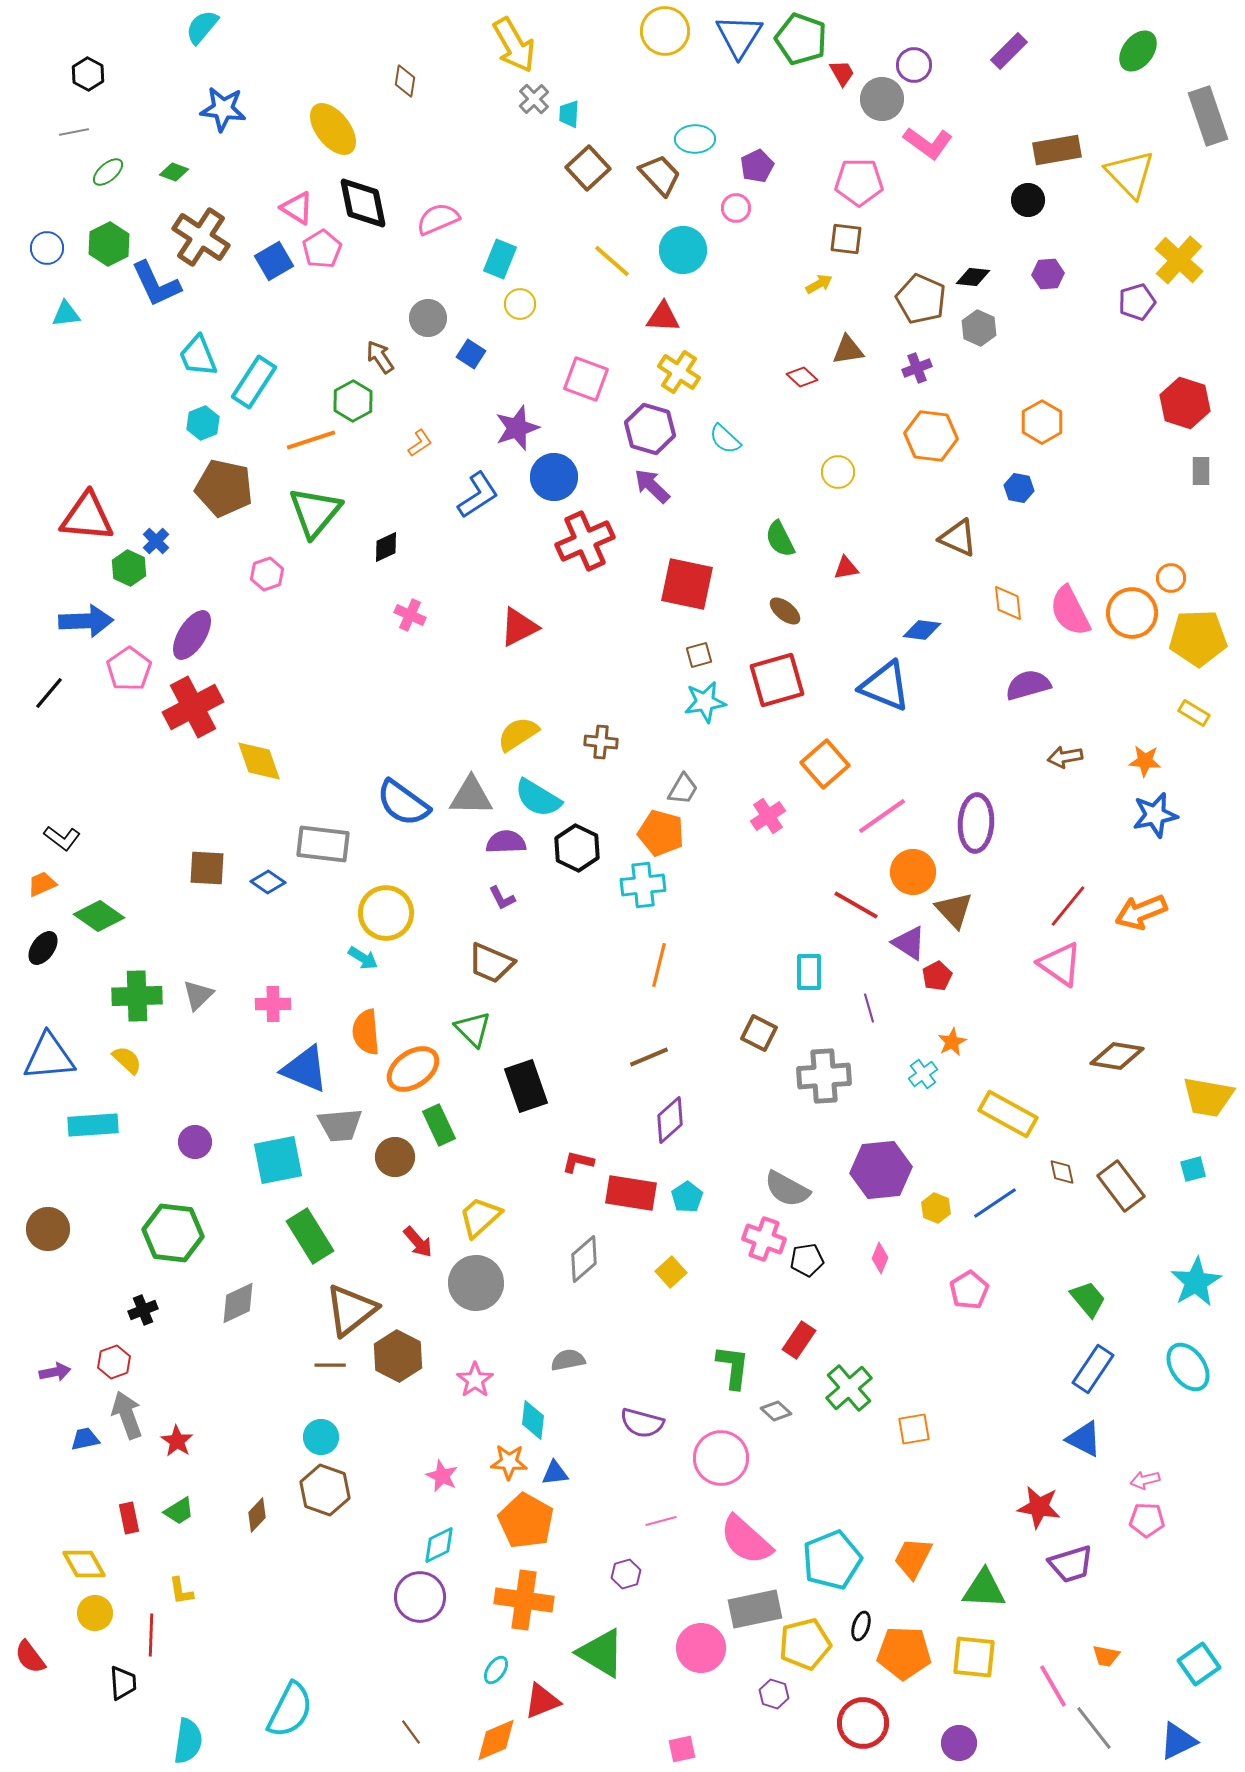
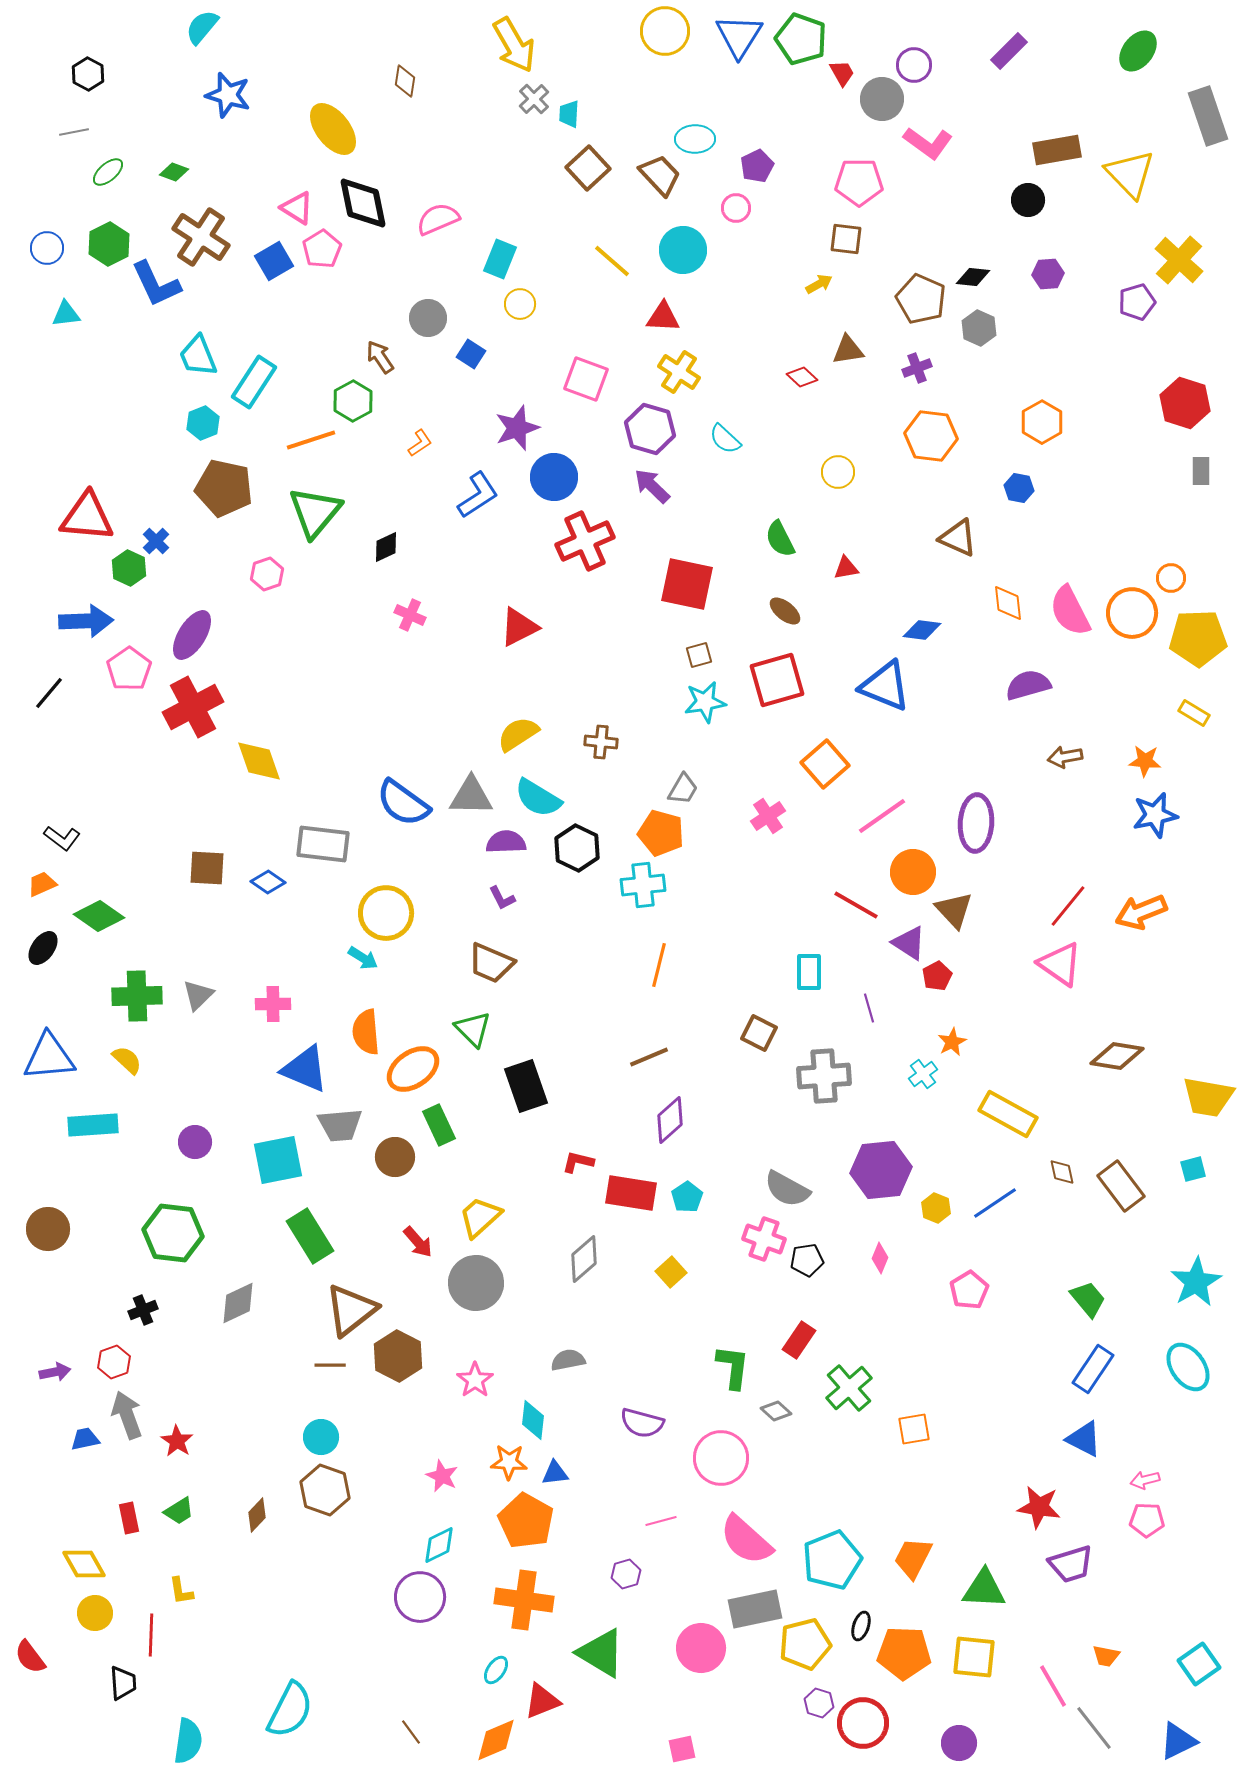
blue star at (223, 109): moved 5 px right, 14 px up; rotated 9 degrees clockwise
purple hexagon at (774, 1694): moved 45 px right, 9 px down
